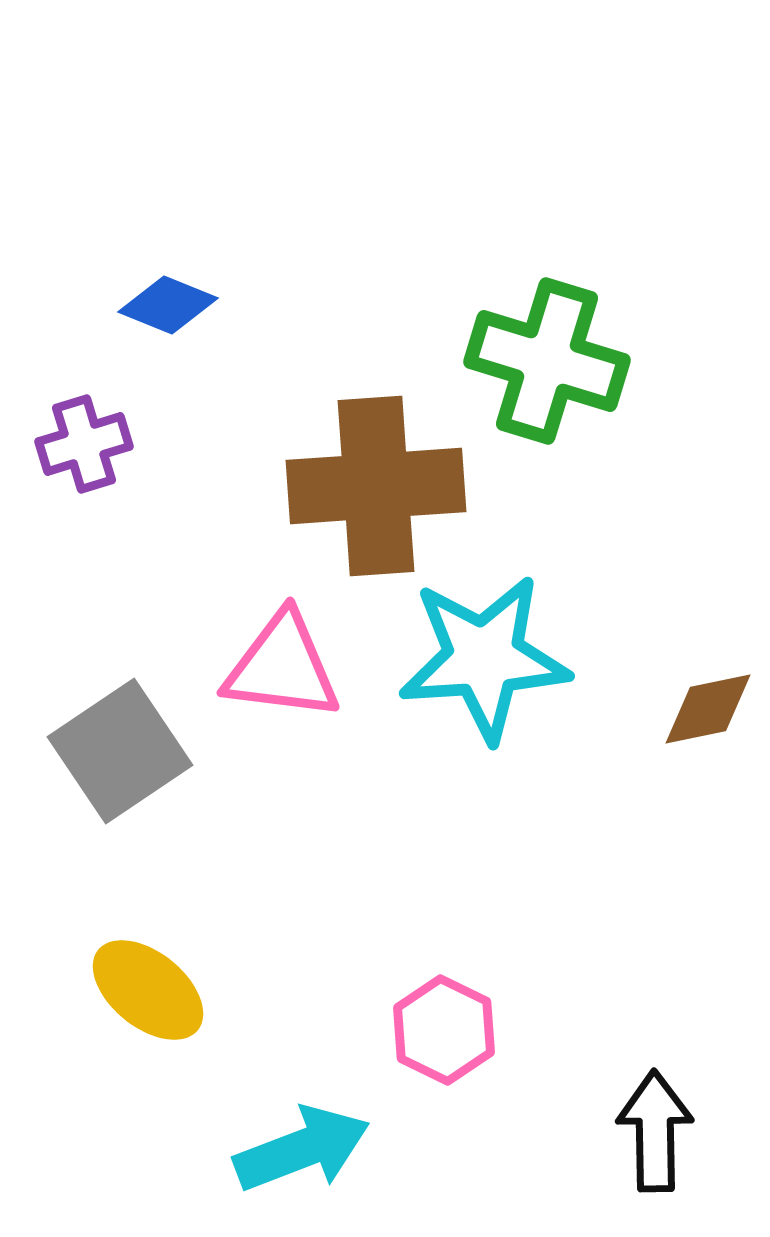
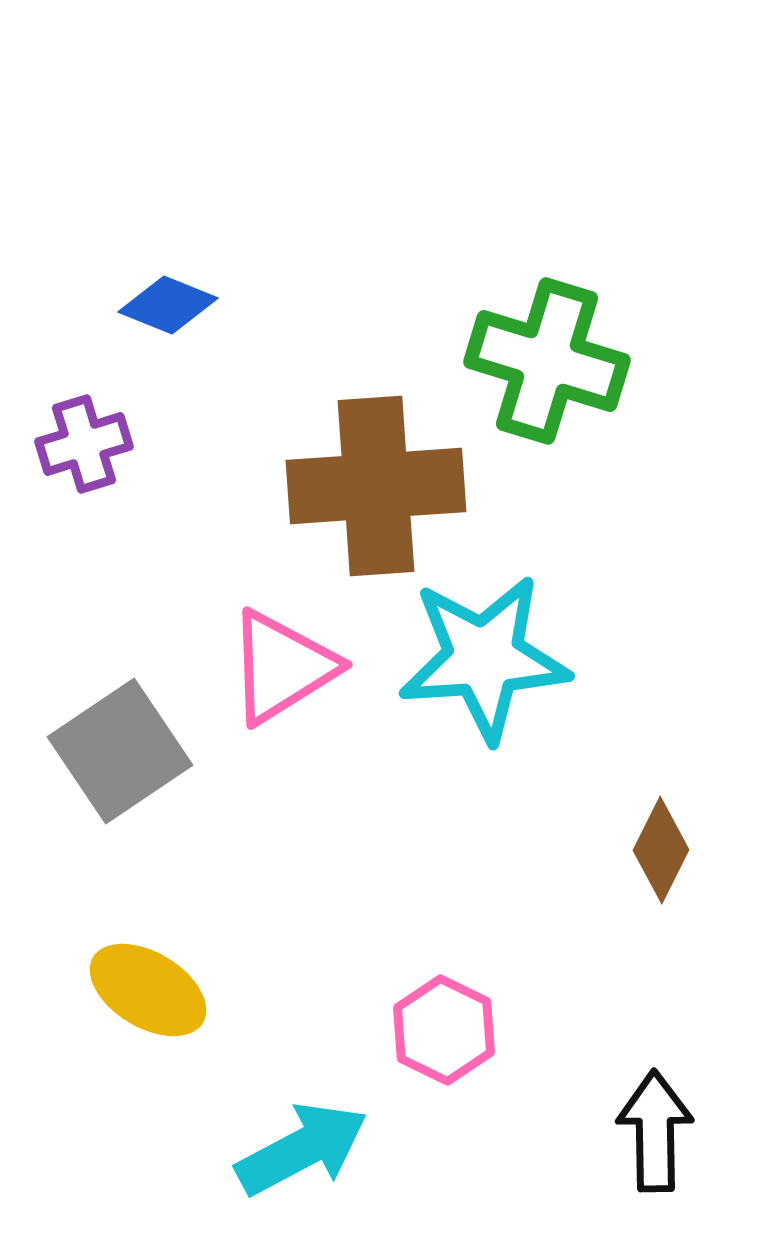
pink triangle: rotated 39 degrees counterclockwise
brown diamond: moved 47 px left, 141 px down; rotated 52 degrees counterclockwise
yellow ellipse: rotated 8 degrees counterclockwise
cyan arrow: rotated 7 degrees counterclockwise
